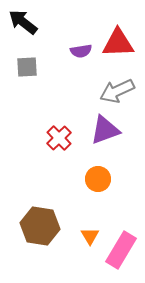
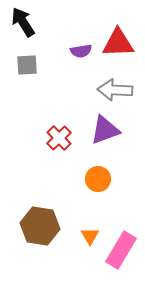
black arrow: rotated 20 degrees clockwise
gray square: moved 2 px up
gray arrow: moved 2 px left, 1 px up; rotated 28 degrees clockwise
